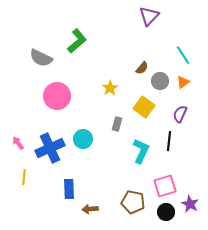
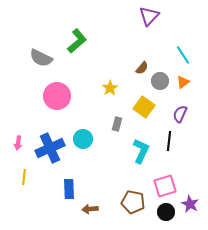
pink arrow: rotated 136 degrees counterclockwise
